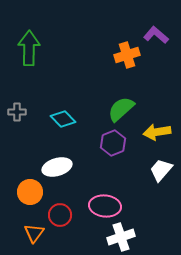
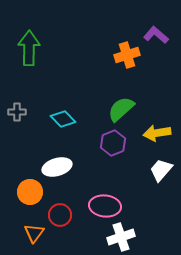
yellow arrow: moved 1 px down
